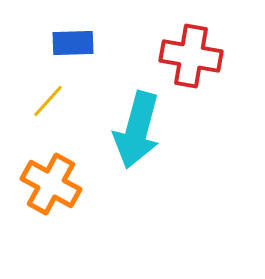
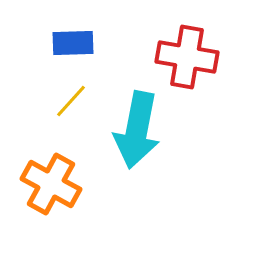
red cross: moved 4 px left, 1 px down
yellow line: moved 23 px right
cyan arrow: rotated 4 degrees counterclockwise
